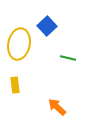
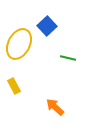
yellow ellipse: rotated 16 degrees clockwise
yellow rectangle: moved 1 px left, 1 px down; rotated 21 degrees counterclockwise
orange arrow: moved 2 px left
